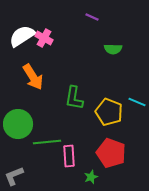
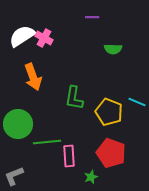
purple line: rotated 24 degrees counterclockwise
orange arrow: rotated 12 degrees clockwise
